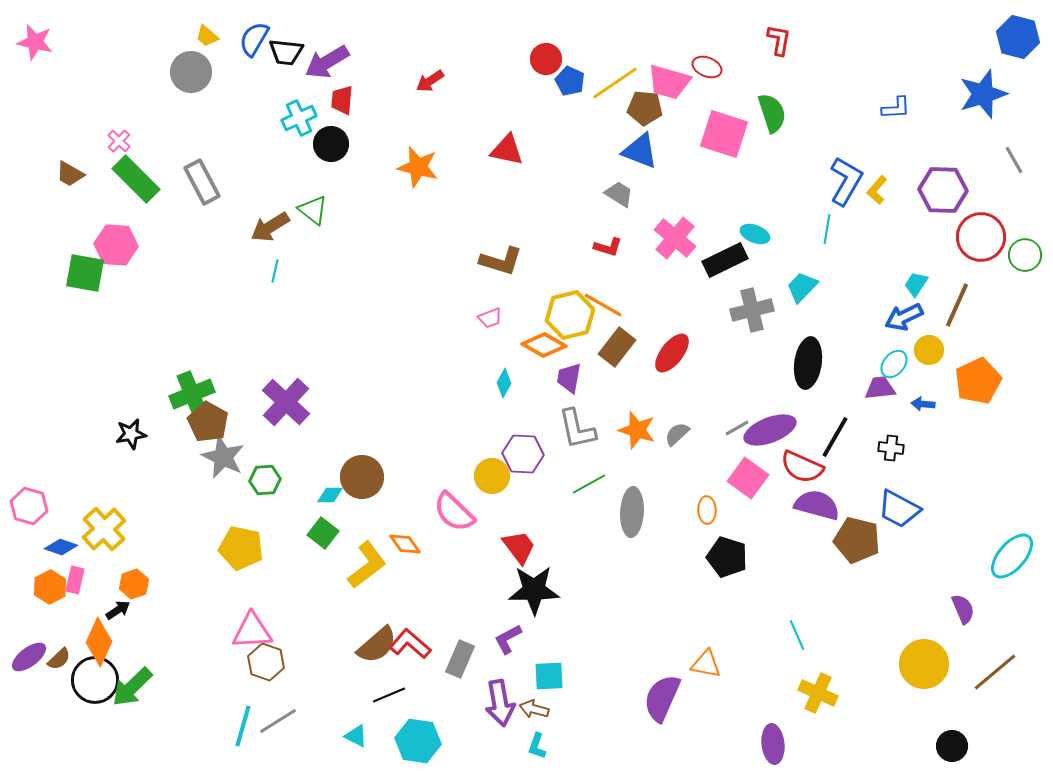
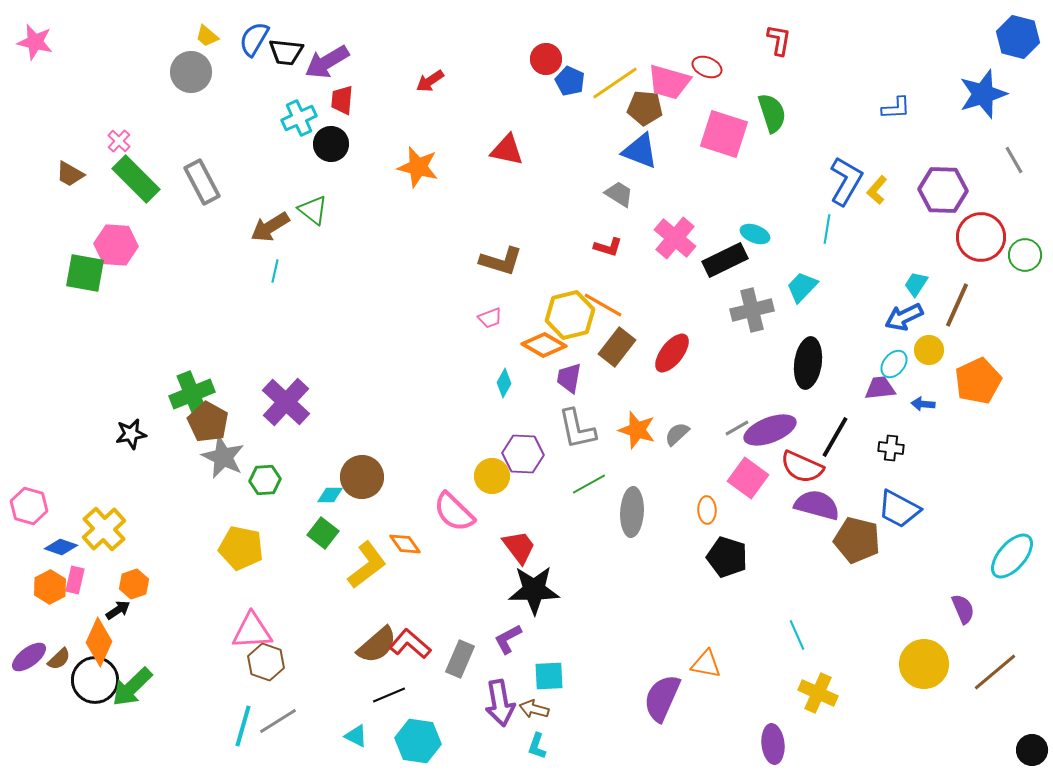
black circle at (952, 746): moved 80 px right, 4 px down
